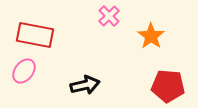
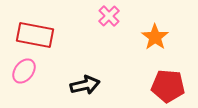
orange star: moved 4 px right, 1 px down
